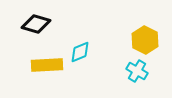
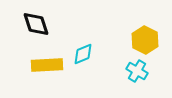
black diamond: rotated 56 degrees clockwise
cyan diamond: moved 3 px right, 2 px down
